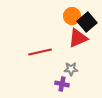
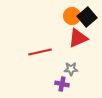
black square: moved 5 px up
